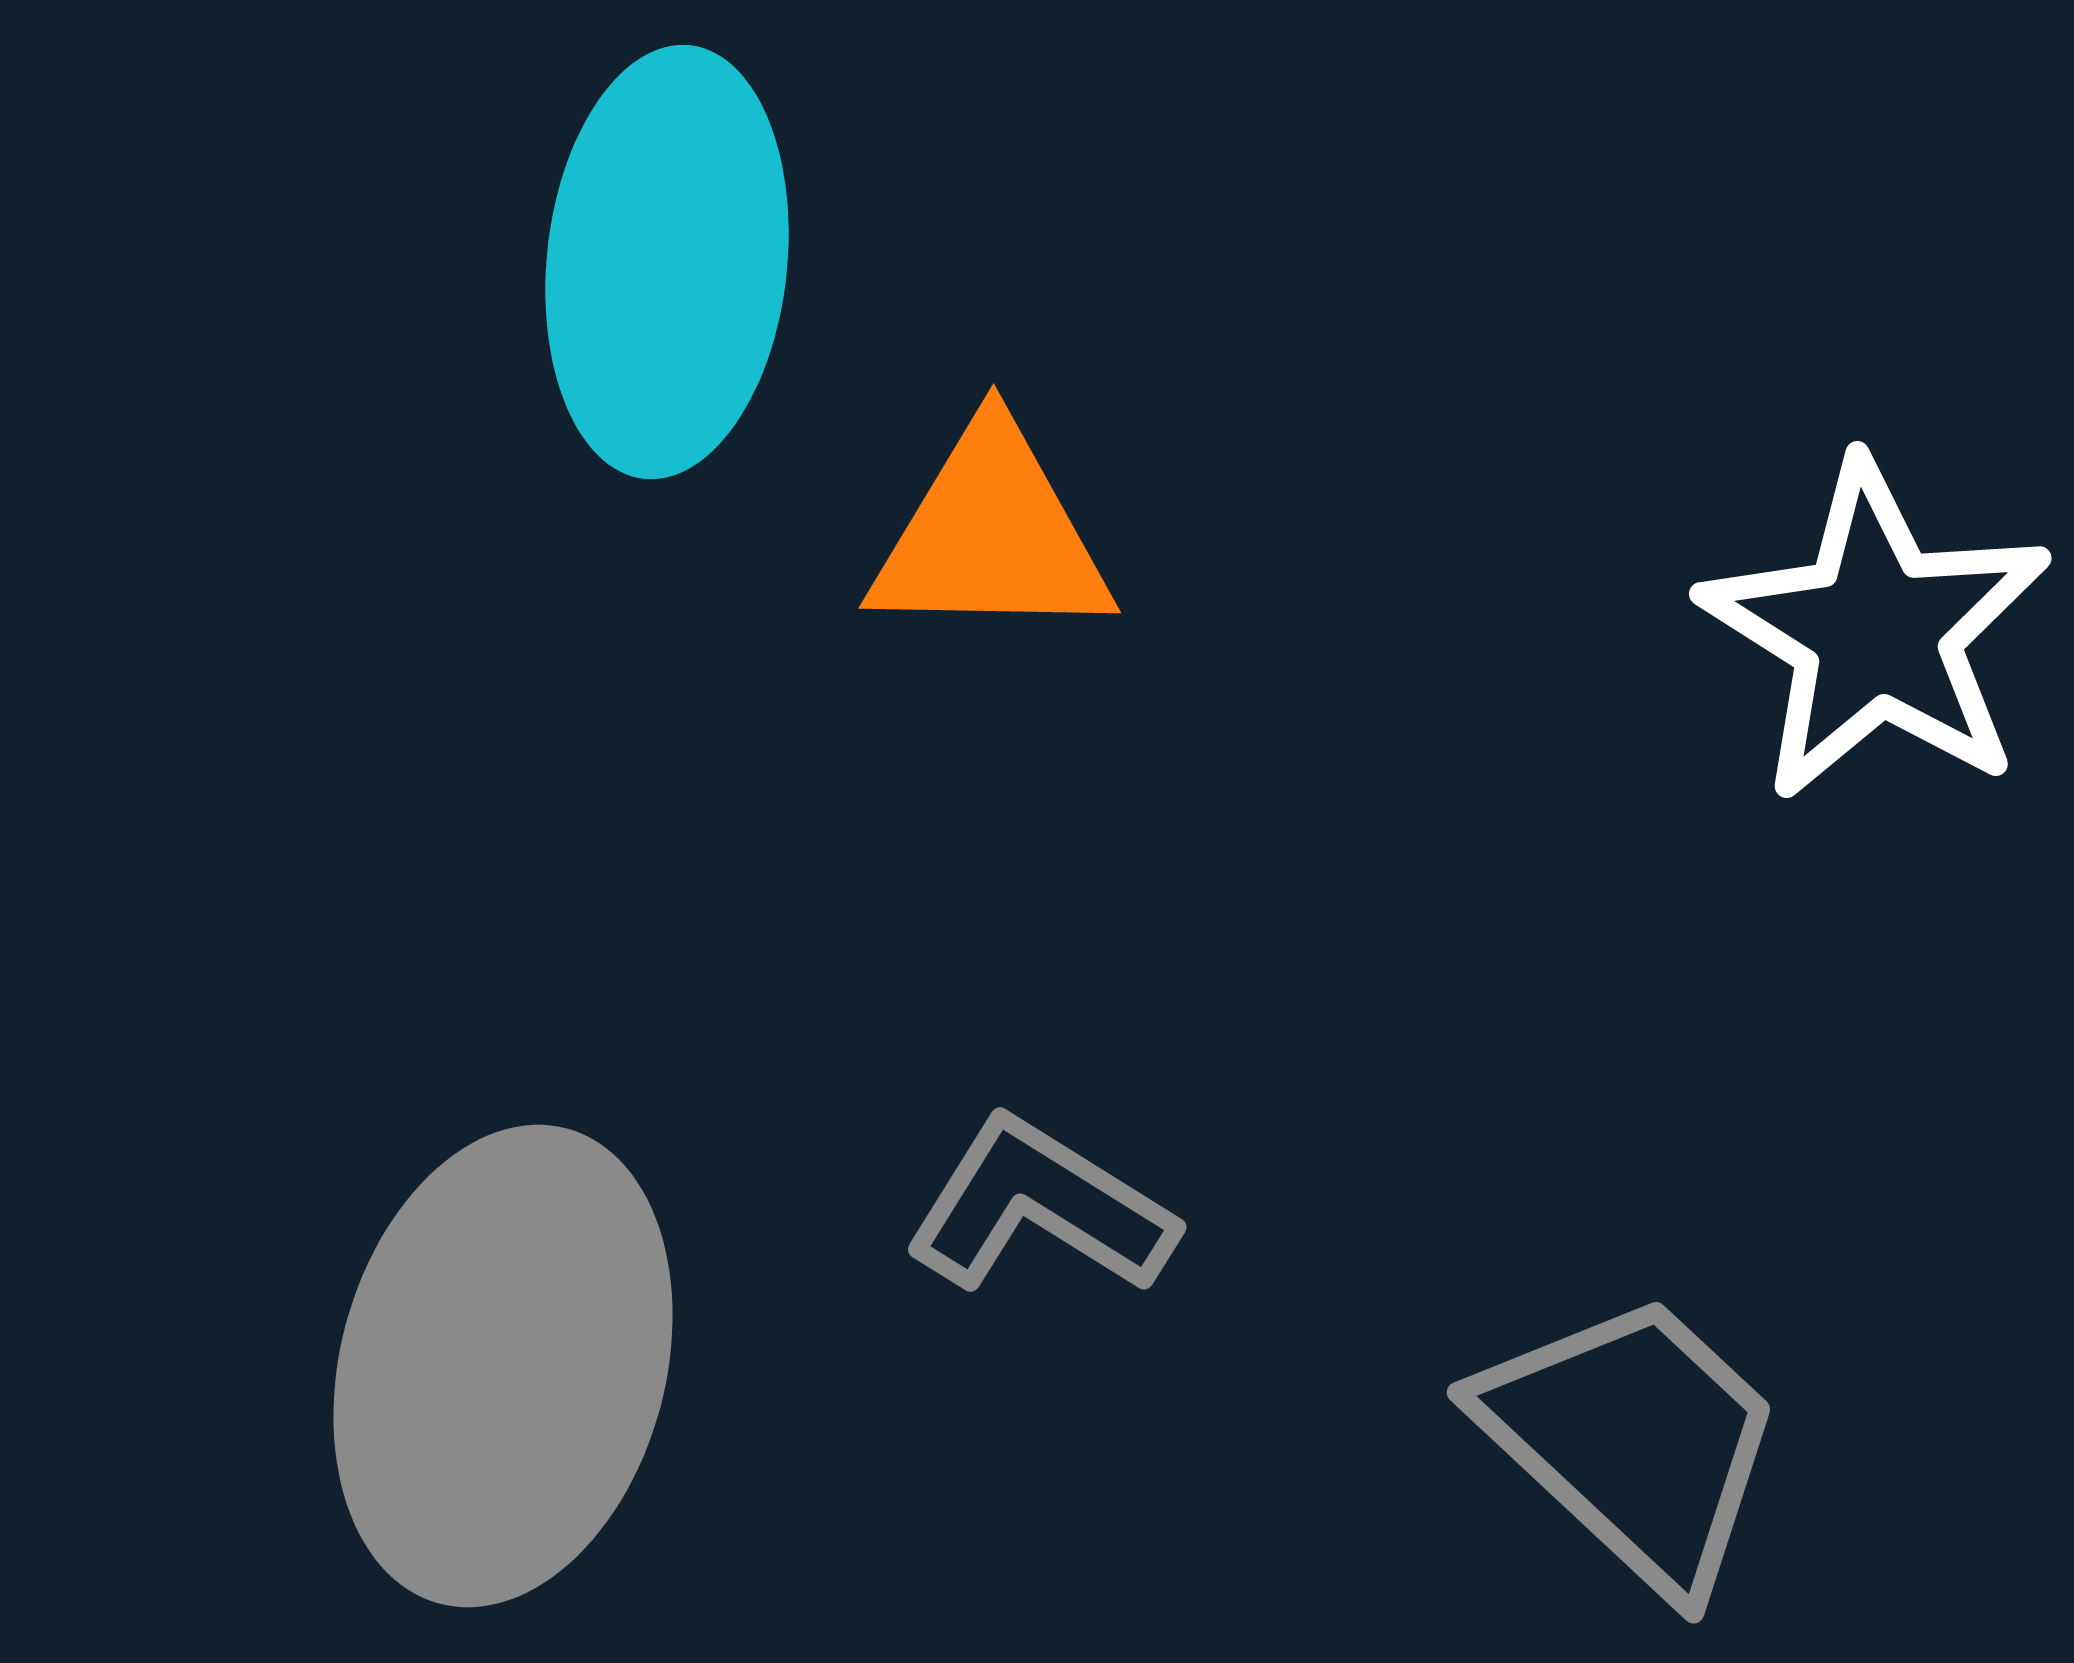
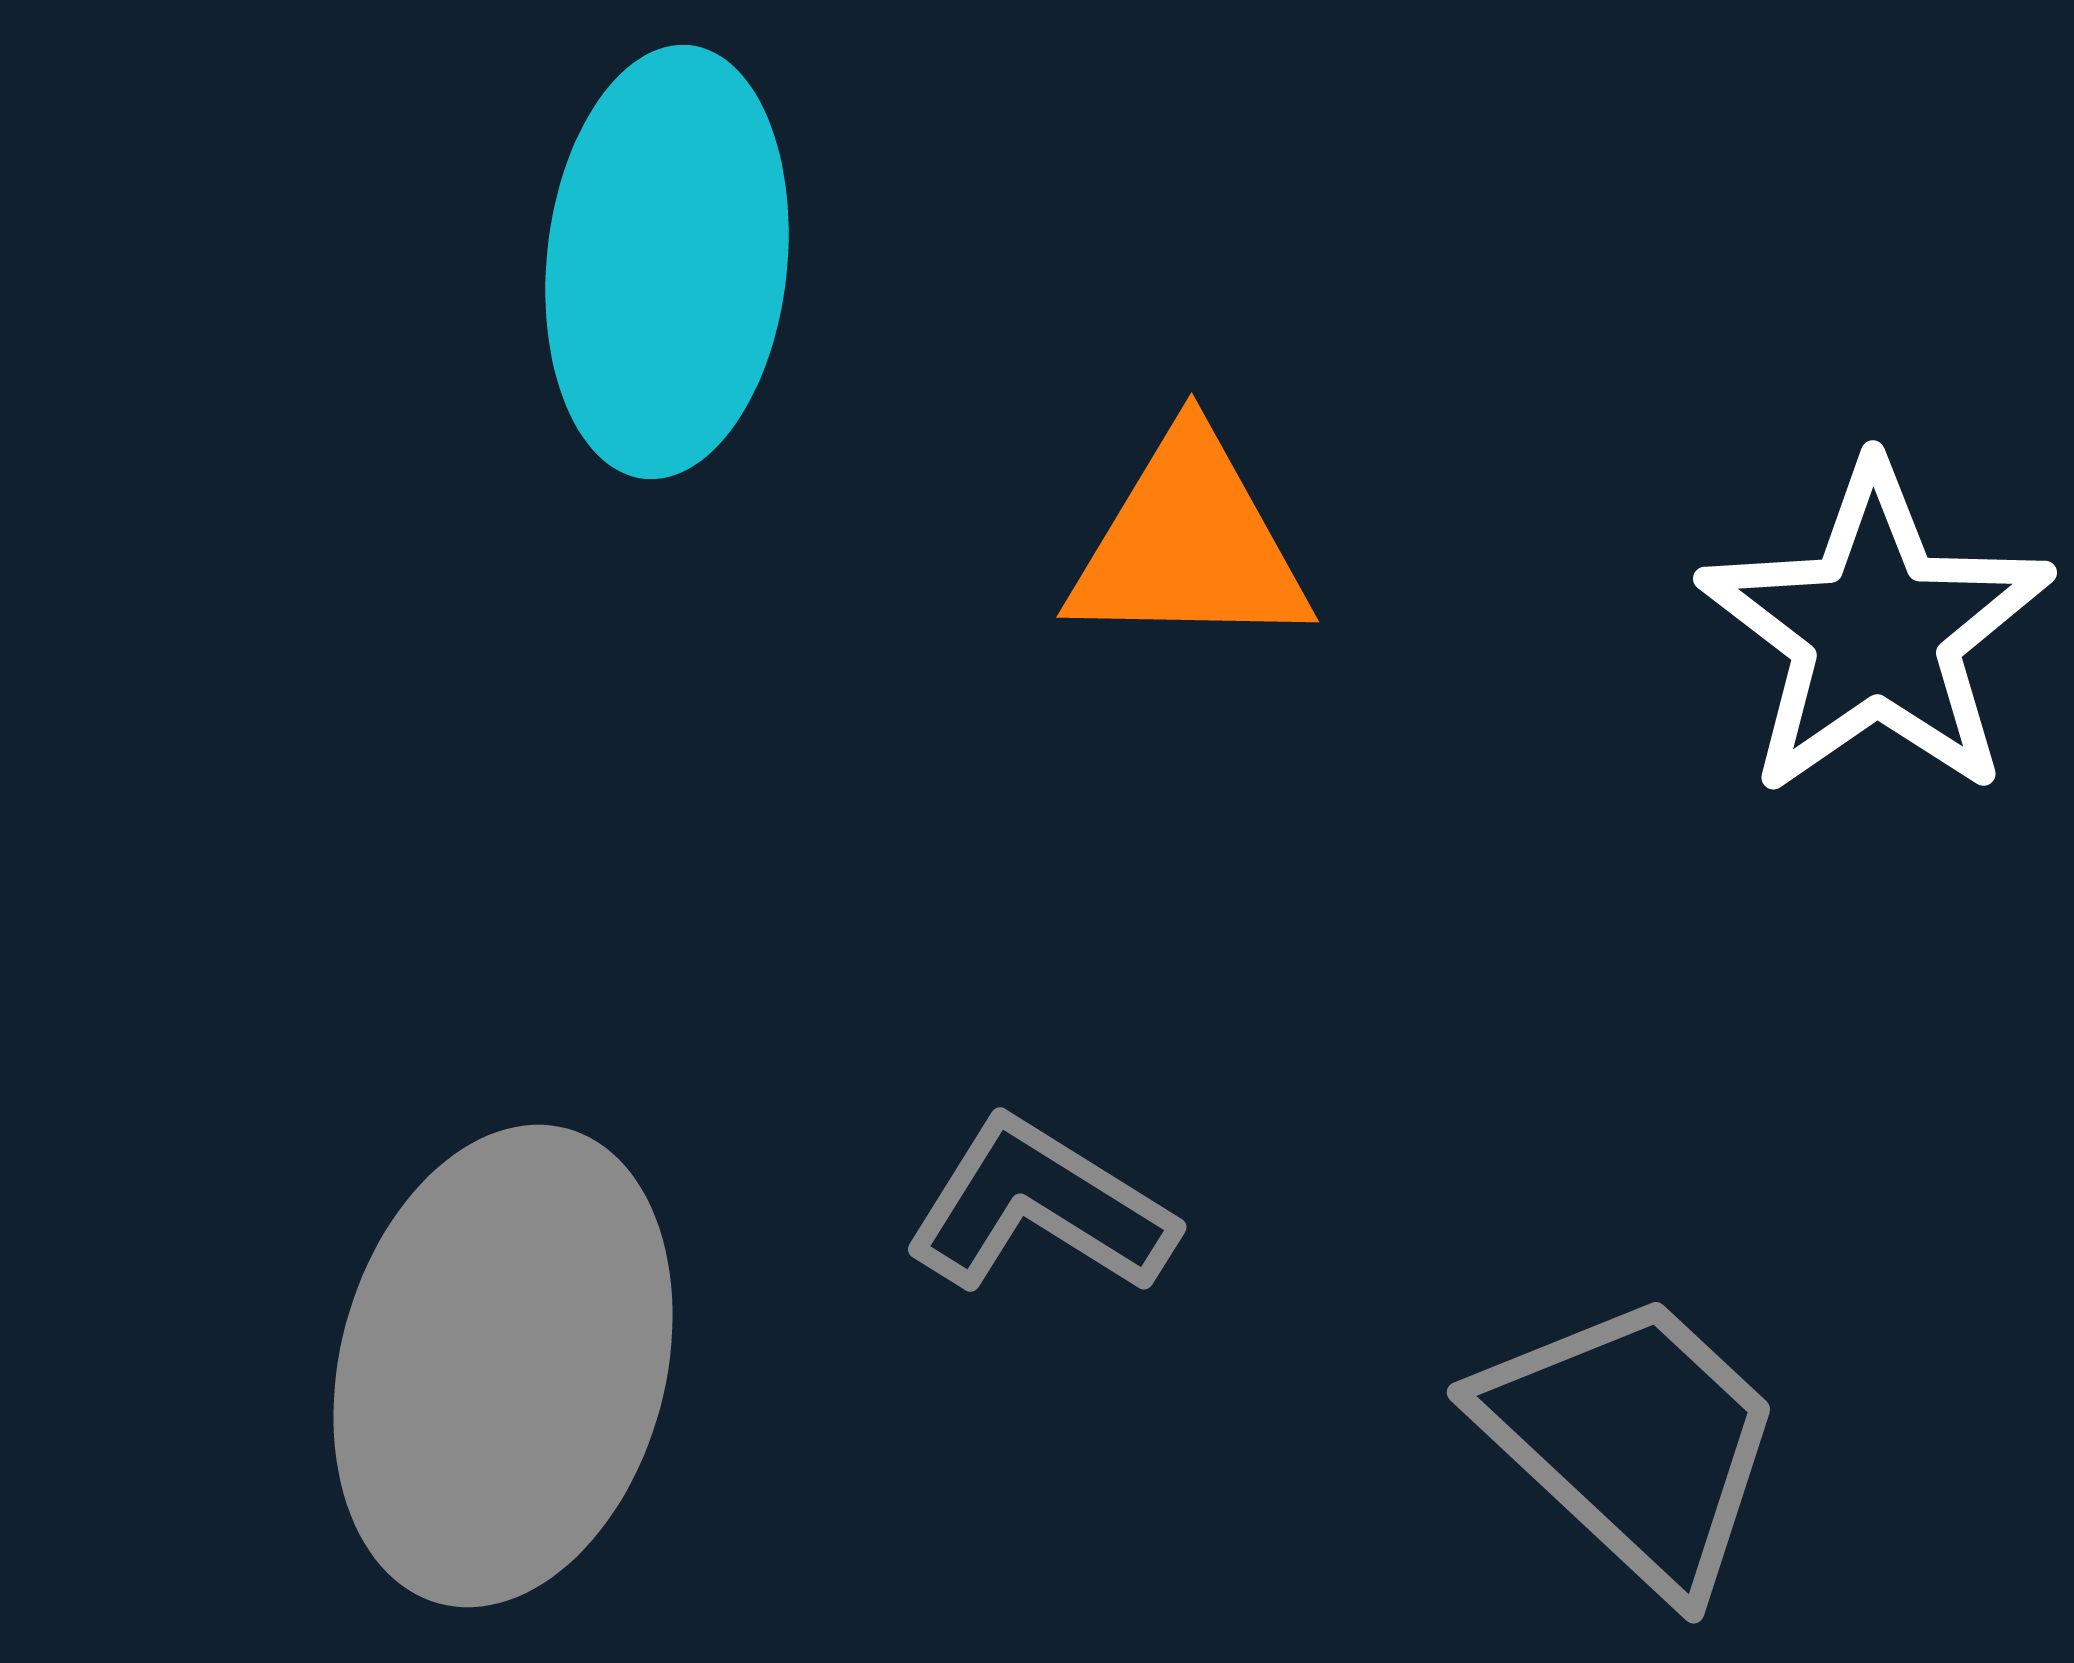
orange triangle: moved 198 px right, 9 px down
white star: rotated 5 degrees clockwise
